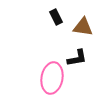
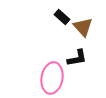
black rectangle: moved 6 px right; rotated 21 degrees counterclockwise
brown triangle: rotated 40 degrees clockwise
